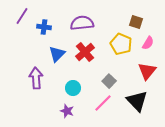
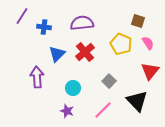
brown square: moved 2 px right, 1 px up
pink semicircle: rotated 64 degrees counterclockwise
red triangle: moved 3 px right
purple arrow: moved 1 px right, 1 px up
pink line: moved 7 px down
